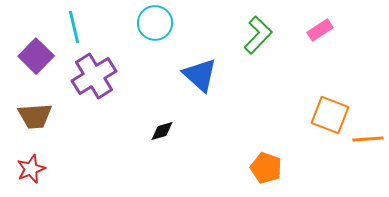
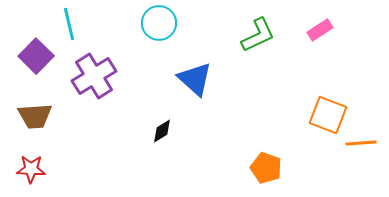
cyan circle: moved 4 px right
cyan line: moved 5 px left, 3 px up
green L-shape: rotated 21 degrees clockwise
blue triangle: moved 5 px left, 4 px down
orange square: moved 2 px left
black diamond: rotated 15 degrees counterclockwise
orange line: moved 7 px left, 4 px down
red star: rotated 24 degrees clockwise
